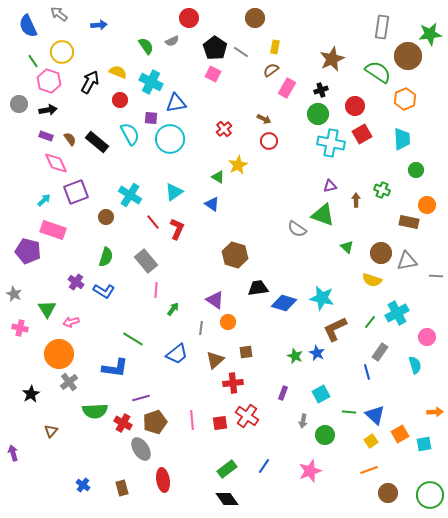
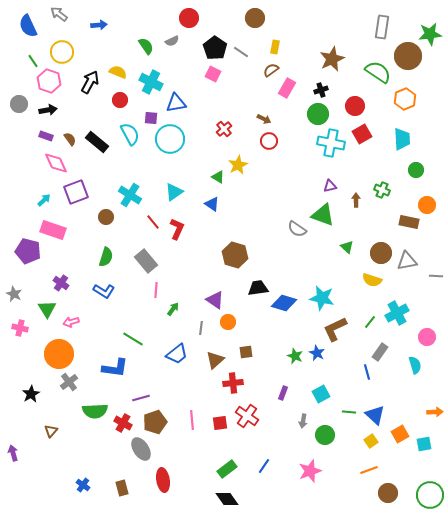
purple cross at (76, 282): moved 15 px left, 1 px down
